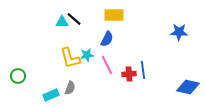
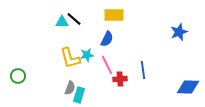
blue star: rotated 24 degrees counterclockwise
red cross: moved 9 px left, 5 px down
blue diamond: rotated 10 degrees counterclockwise
cyan rectangle: moved 28 px right; rotated 49 degrees counterclockwise
